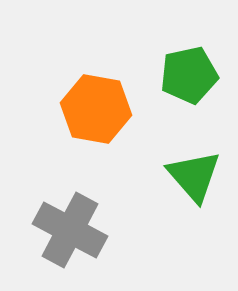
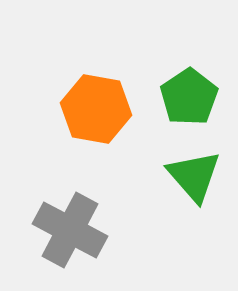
green pentagon: moved 22 px down; rotated 22 degrees counterclockwise
